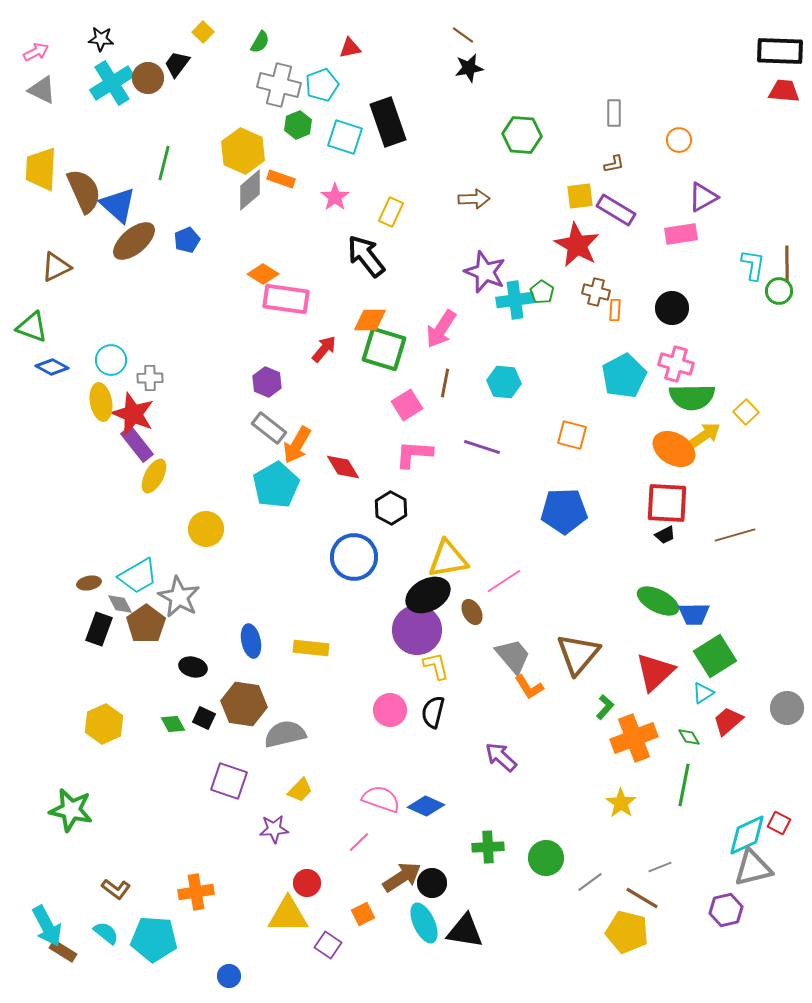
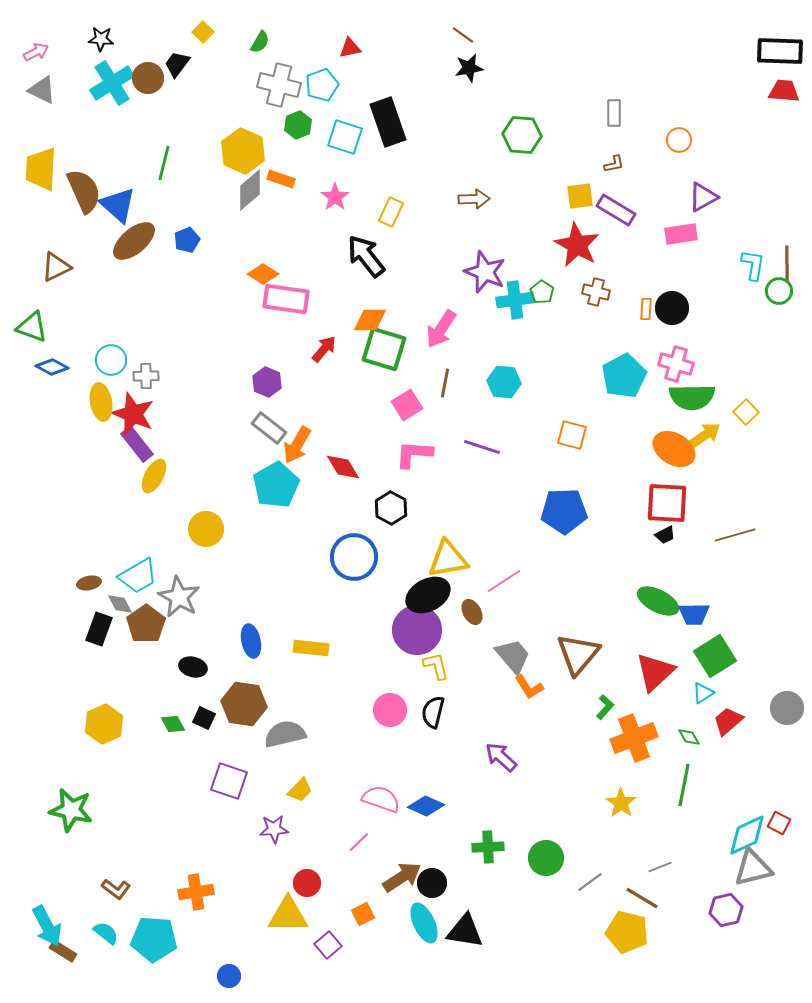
orange rectangle at (615, 310): moved 31 px right, 1 px up
gray cross at (150, 378): moved 4 px left, 2 px up
purple square at (328, 945): rotated 16 degrees clockwise
